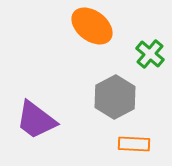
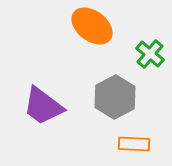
purple trapezoid: moved 7 px right, 14 px up
